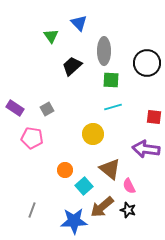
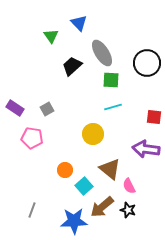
gray ellipse: moved 2 px left, 2 px down; rotated 32 degrees counterclockwise
